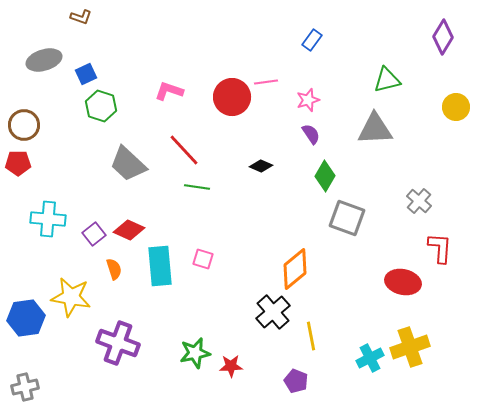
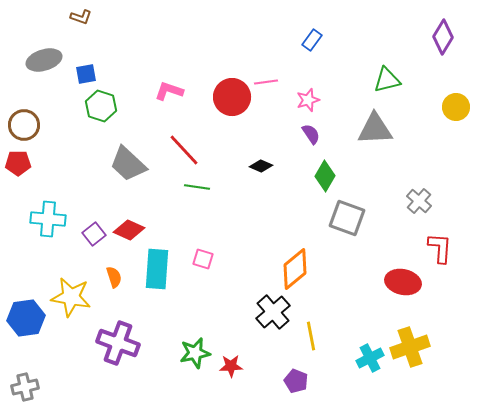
blue square at (86, 74): rotated 15 degrees clockwise
cyan rectangle at (160, 266): moved 3 px left, 3 px down; rotated 9 degrees clockwise
orange semicircle at (114, 269): moved 8 px down
